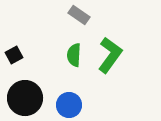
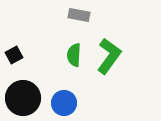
gray rectangle: rotated 25 degrees counterclockwise
green L-shape: moved 1 px left, 1 px down
black circle: moved 2 px left
blue circle: moved 5 px left, 2 px up
